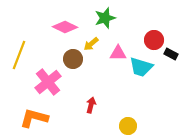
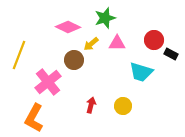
pink diamond: moved 3 px right
pink triangle: moved 1 px left, 10 px up
brown circle: moved 1 px right, 1 px down
cyan trapezoid: moved 5 px down
orange L-shape: rotated 76 degrees counterclockwise
yellow circle: moved 5 px left, 20 px up
